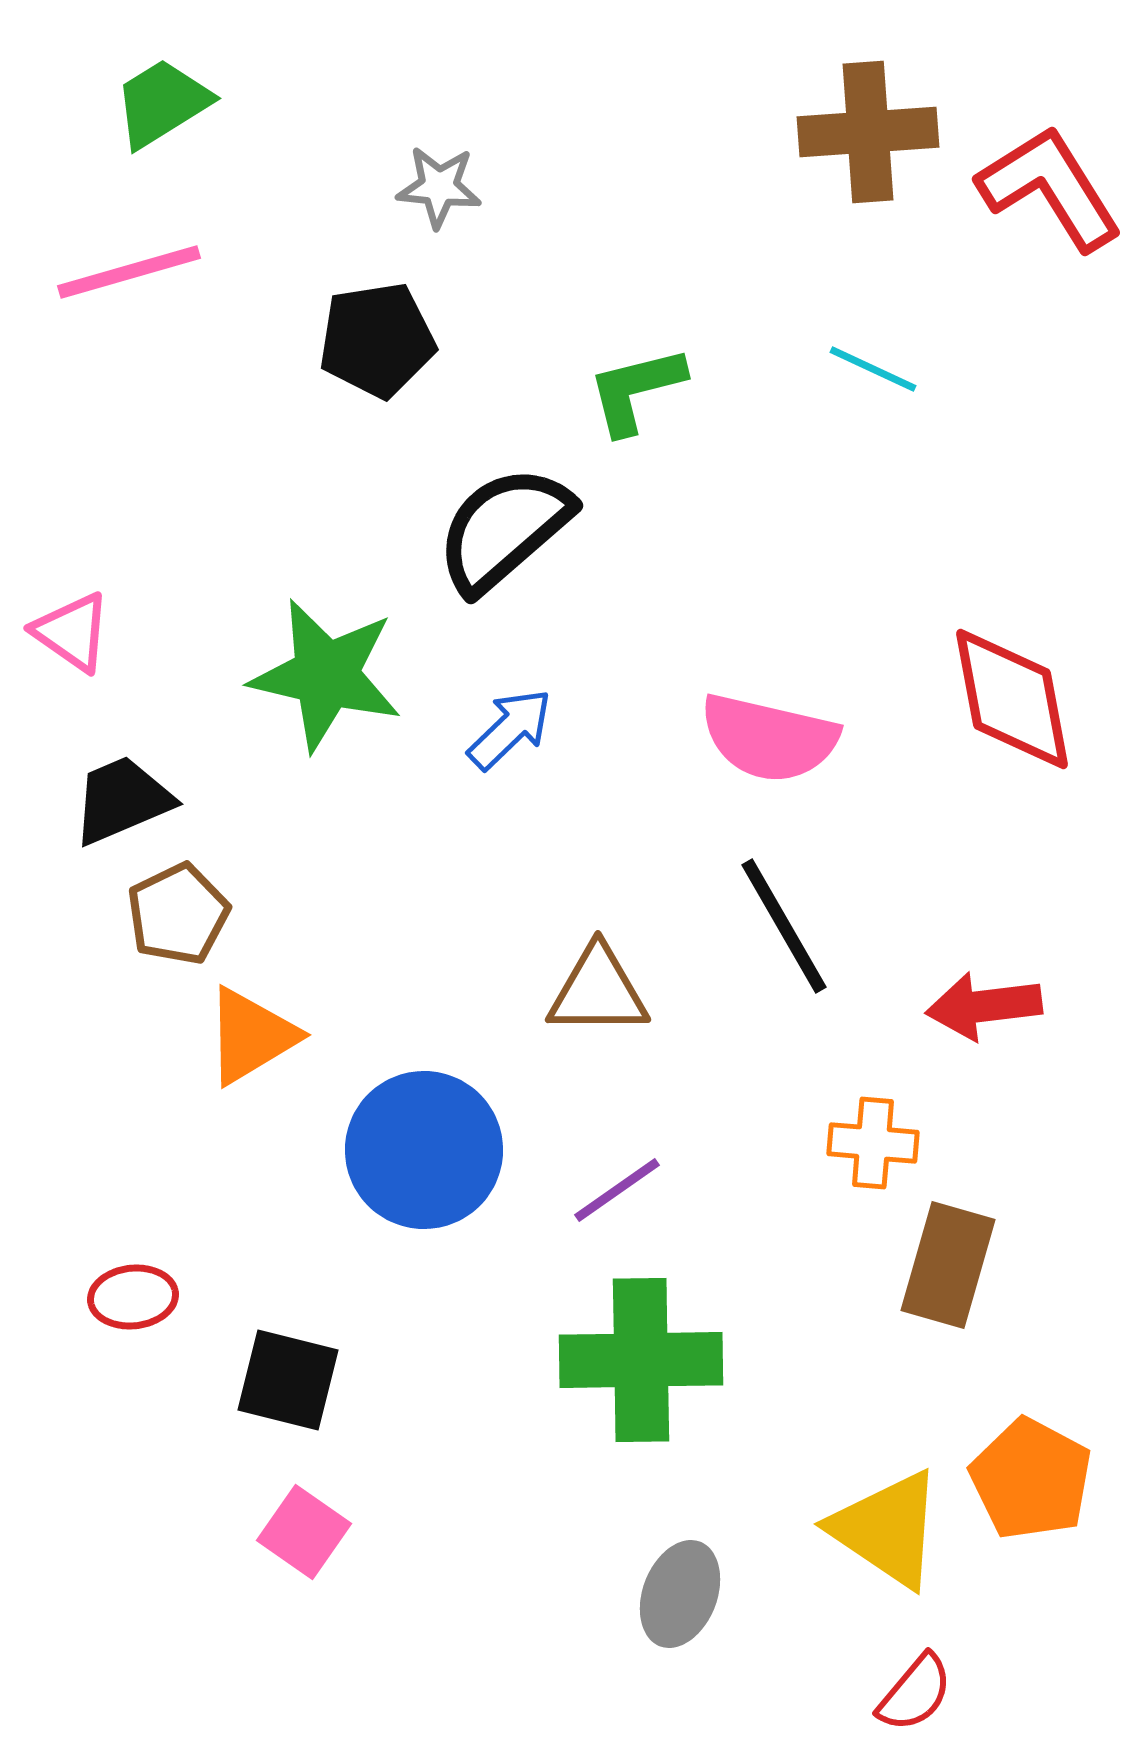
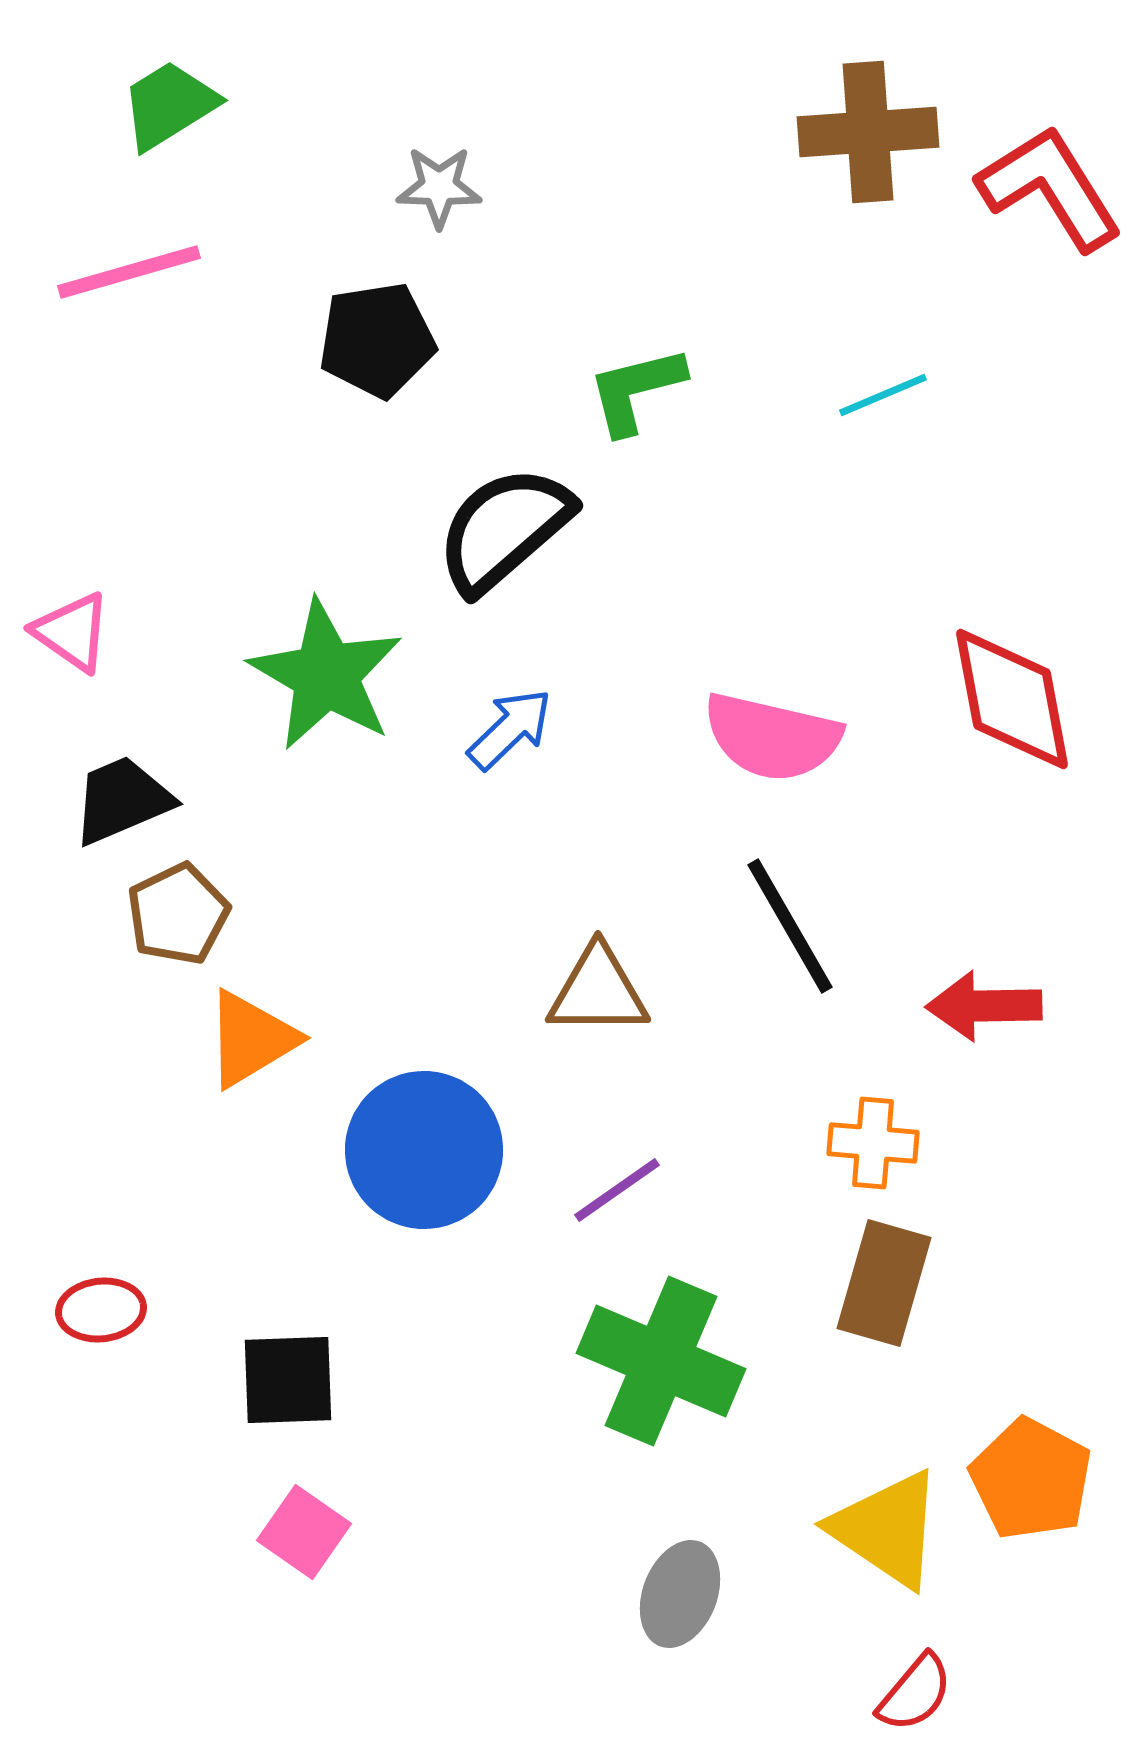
green trapezoid: moved 7 px right, 2 px down
gray star: rotated 4 degrees counterclockwise
cyan line: moved 10 px right, 26 px down; rotated 48 degrees counterclockwise
green star: rotated 17 degrees clockwise
pink semicircle: moved 3 px right, 1 px up
black line: moved 6 px right
red arrow: rotated 6 degrees clockwise
orange triangle: moved 3 px down
brown rectangle: moved 64 px left, 18 px down
red ellipse: moved 32 px left, 13 px down
green cross: moved 20 px right, 1 px down; rotated 24 degrees clockwise
black square: rotated 16 degrees counterclockwise
